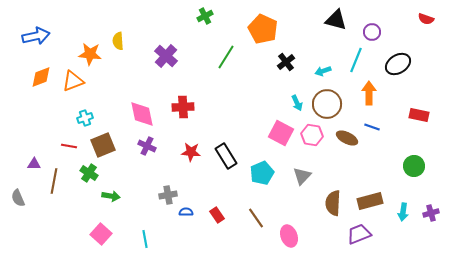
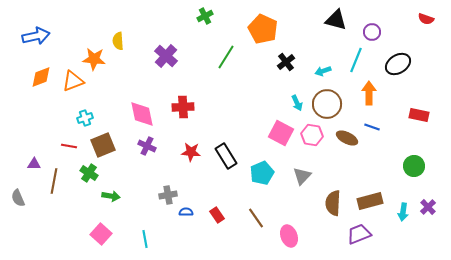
orange star at (90, 54): moved 4 px right, 5 px down
purple cross at (431, 213): moved 3 px left, 6 px up; rotated 28 degrees counterclockwise
